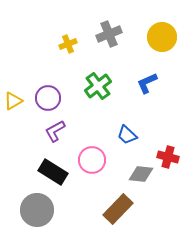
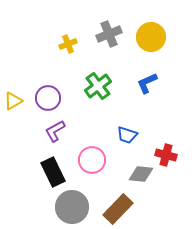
yellow circle: moved 11 px left
blue trapezoid: rotated 25 degrees counterclockwise
red cross: moved 2 px left, 2 px up
black rectangle: rotated 32 degrees clockwise
gray circle: moved 35 px right, 3 px up
